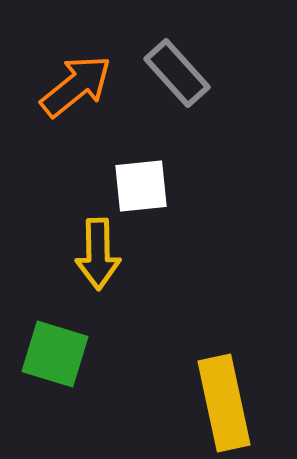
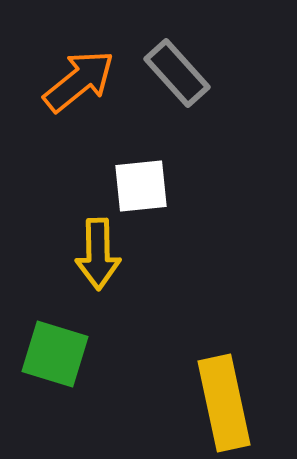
orange arrow: moved 3 px right, 5 px up
